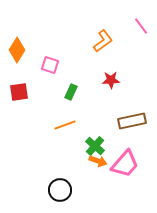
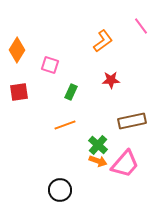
green cross: moved 3 px right, 1 px up
